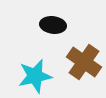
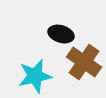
black ellipse: moved 8 px right, 9 px down; rotated 10 degrees clockwise
